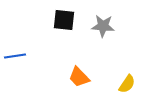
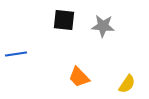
blue line: moved 1 px right, 2 px up
